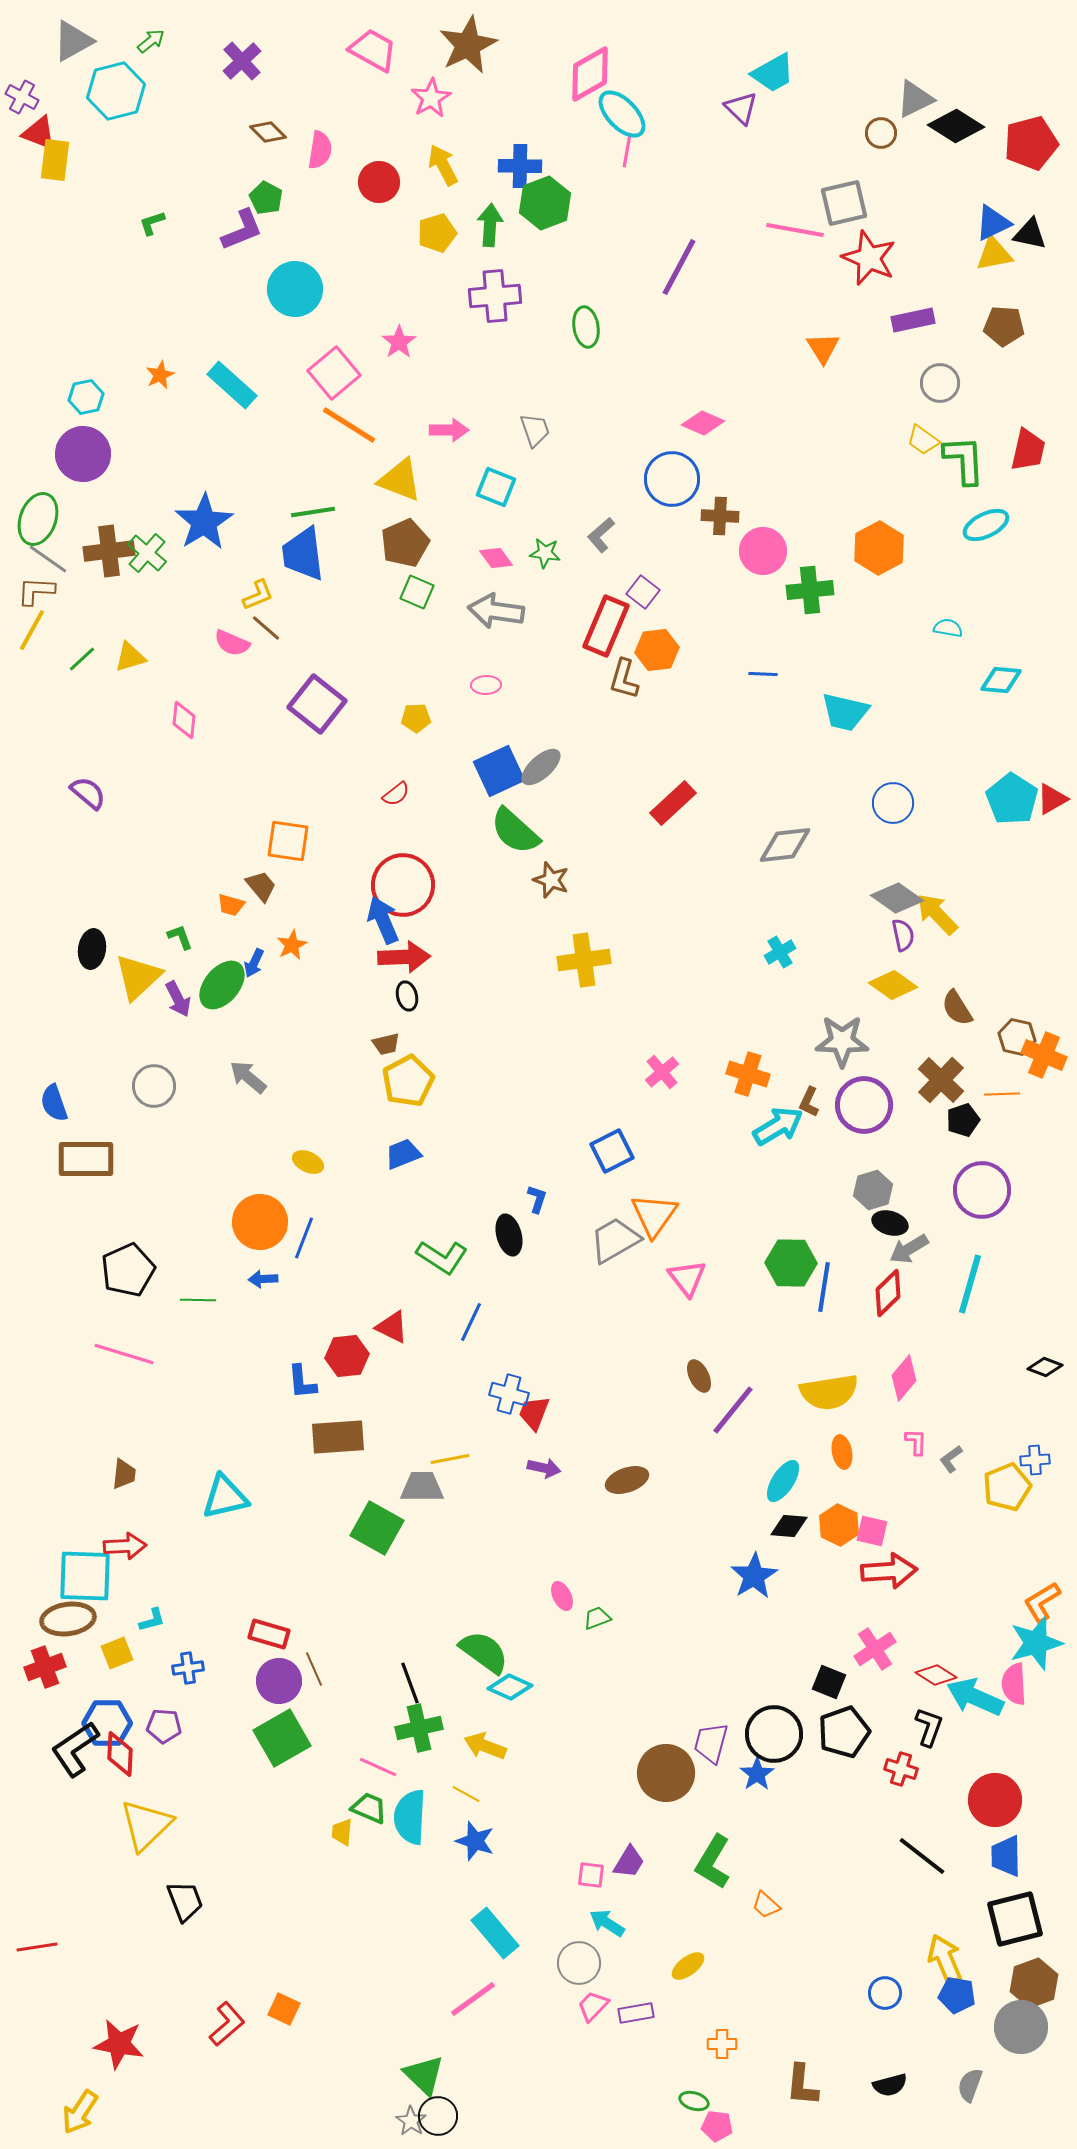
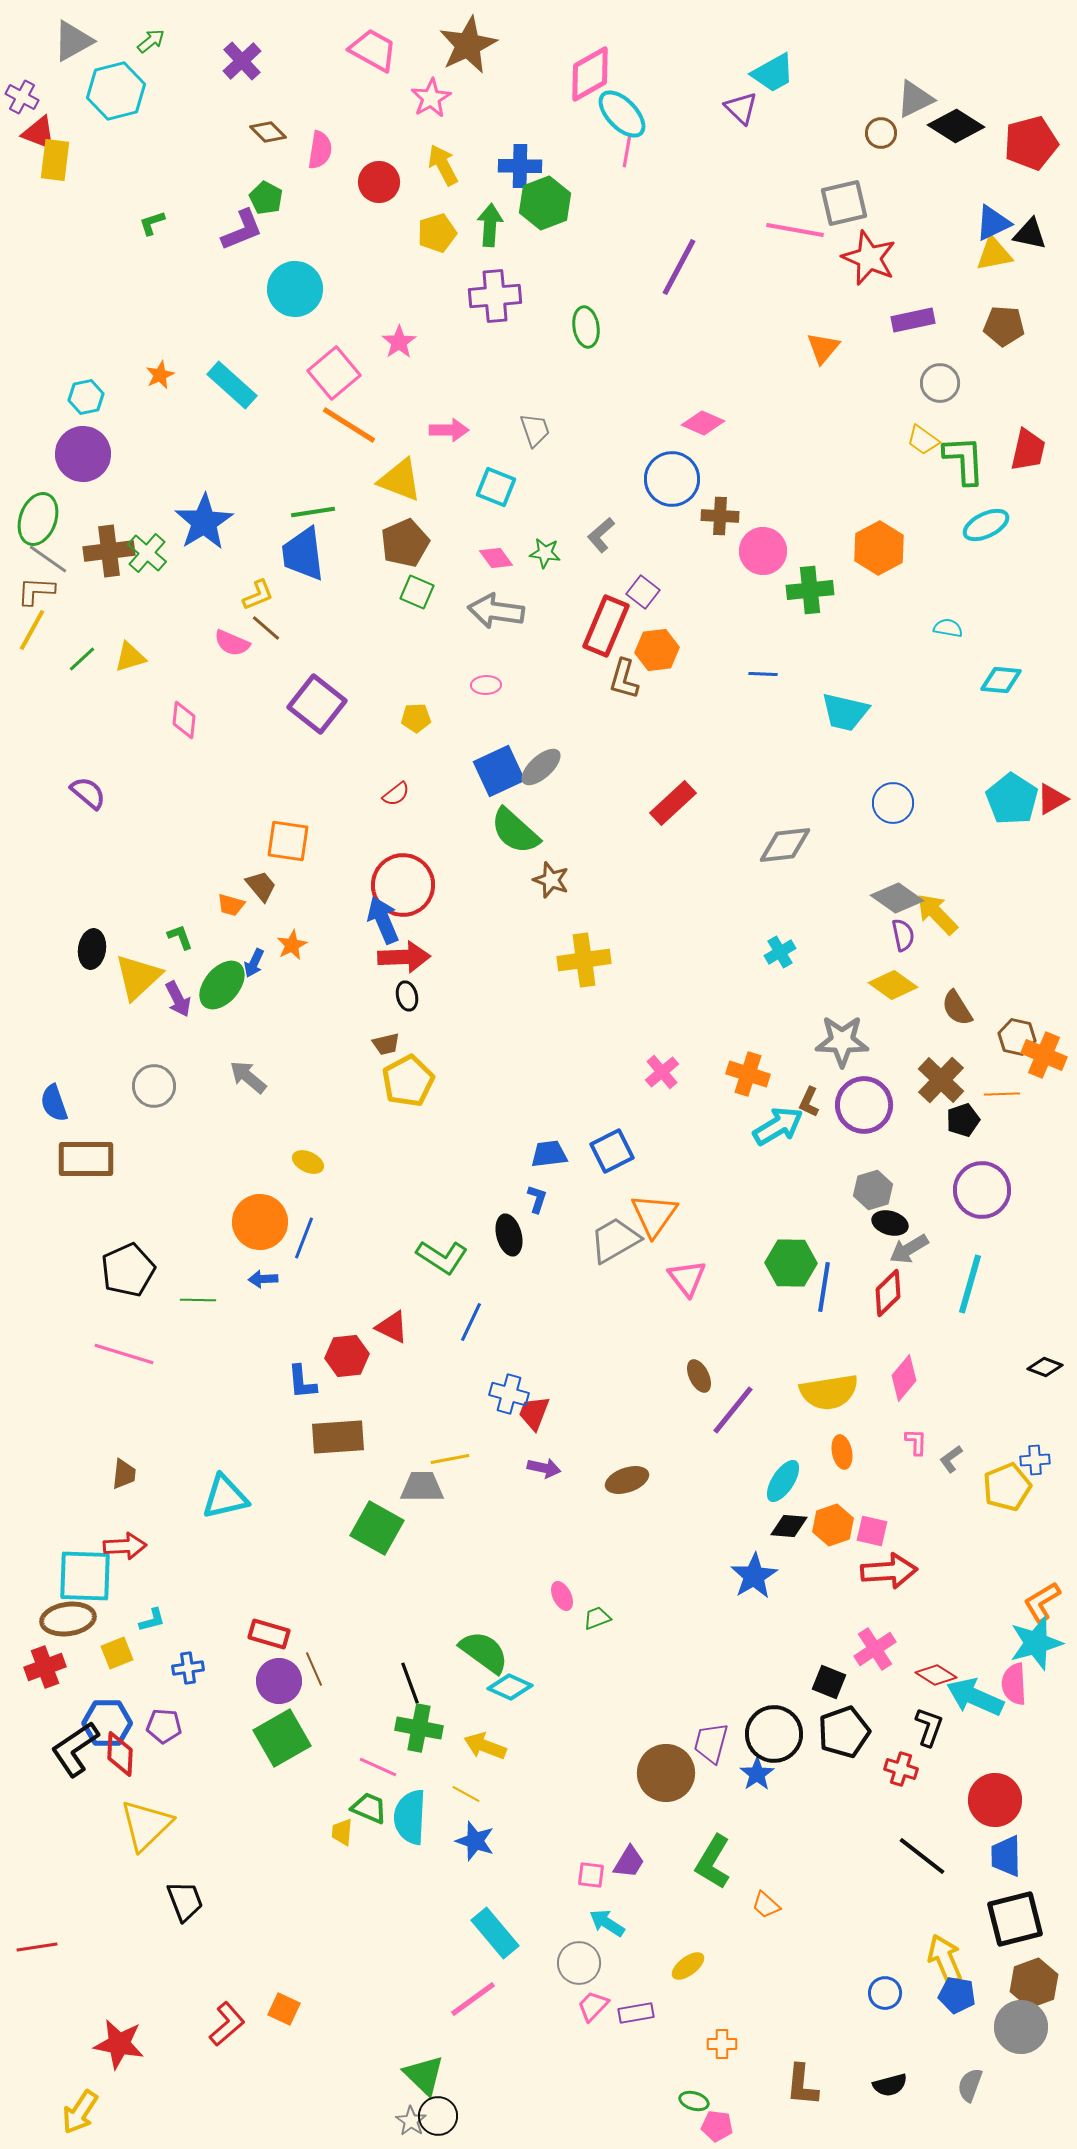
orange triangle at (823, 348): rotated 12 degrees clockwise
blue trapezoid at (403, 1154): moved 146 px right; rotated 15 degrees clockwise
orange hexagon at (839, 1525): moved 6 px left; rotated 15 degrees clockwise
green cross at (419, 1728): rotated 24 degrees clockwise
